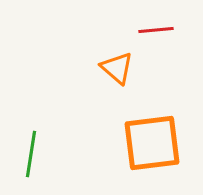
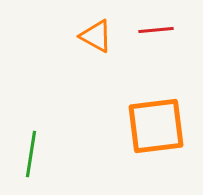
orange triangle: moved 21 px left, 32 px up; rotated 12 degrees counterclockwise
orange square: moved 4 px right, 17 px up
